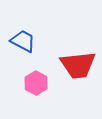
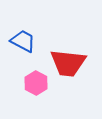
red trapezoid: moved 10 px left, 2 px up; rotated 12 degrees clockwise
